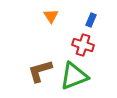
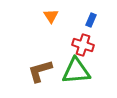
green triangle: moved 2 px right, 5 px up; rotated 16 degrees clockwise
